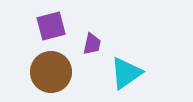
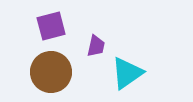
purple trapezoid: moved 4 px right, 2 px down
cyan triangle: moved 1 px right
